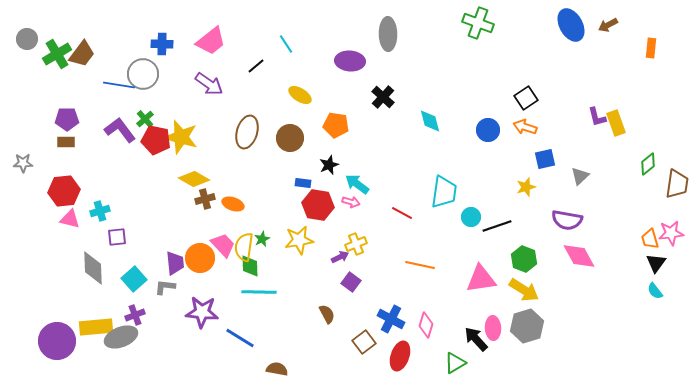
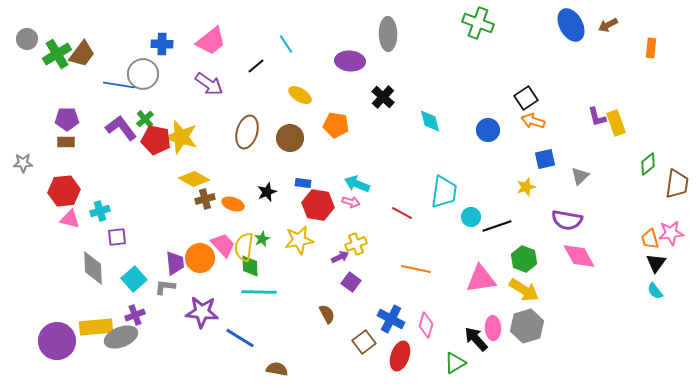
orange arrow at (525, 127): moved 8 px right, 6 px up
purple L-shape at (120, 130): moved 1 px right, 2 px up
black star at (329, 165): moved 62 px left, 27 px down
cyan arrow at (357, 184): rotated 15 degrees counterclockwise
orange line at (420, 265): moved 4 px left, 4 px down
